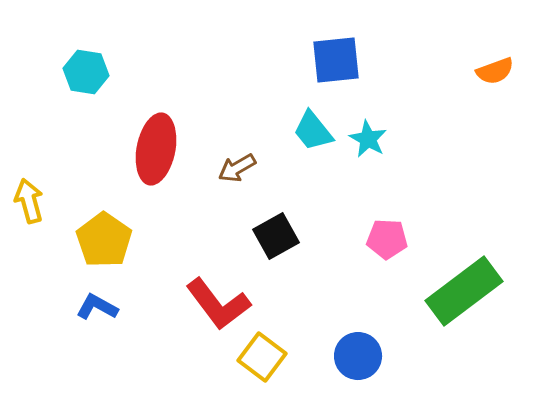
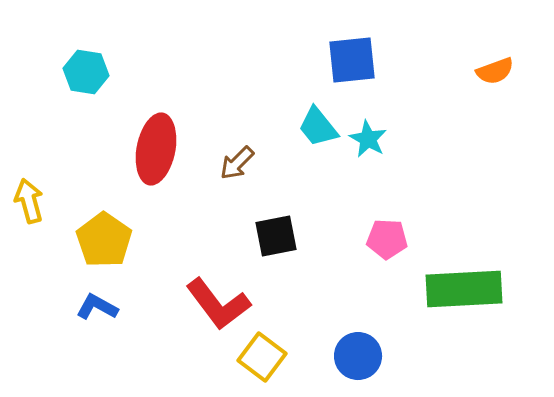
blue square: moved 16 px right
cyan trapezoid: moved 5 px right, 4 px up
brown arrow: moved 5 px up; rotated 15 degrees counterclockwise
black square: rotated 18 degrees clockwise
green rectangle: moved 2 px up; rotated 34 degrees clockwise
